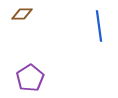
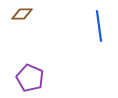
purple pentagon: rotated 16 degrees counterclockwise
